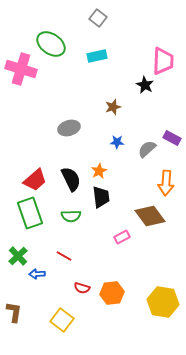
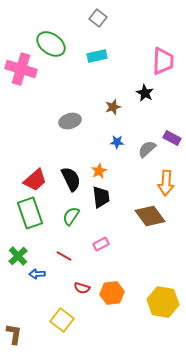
black star: moved 8 px down
gray ellipse: moved 1 px right, 7 px up
green semicircle: rotated 126 degrees clockwise
pink rectangle: moved 21 px left, 7 px down
brown L-shape: moved 22 px down
